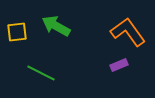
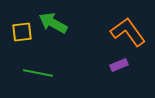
green arrow: moved 3 px left, 3 px up
yellow square: moved 5 px right
green line: moved 3 px left; rotated 16 degrees counterclockwise
